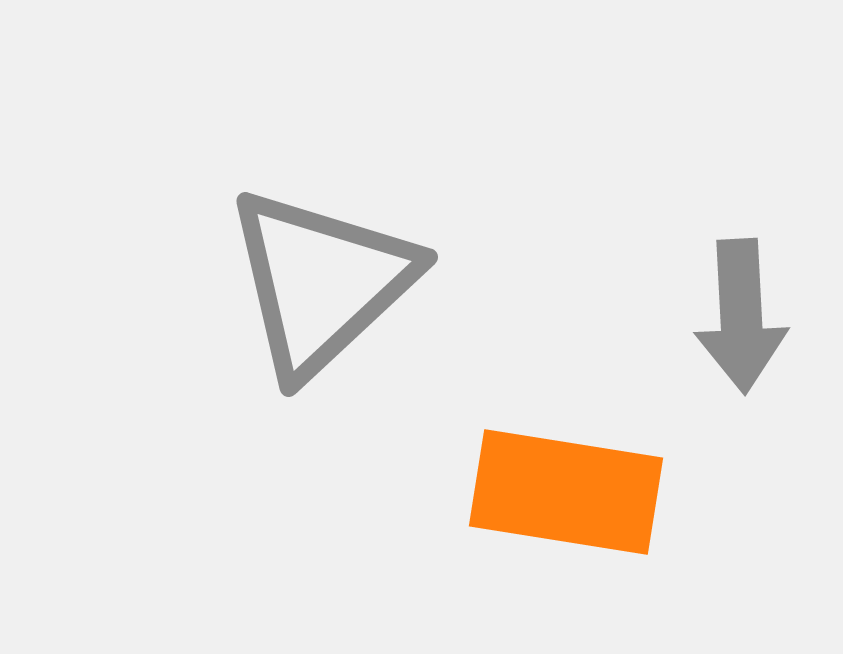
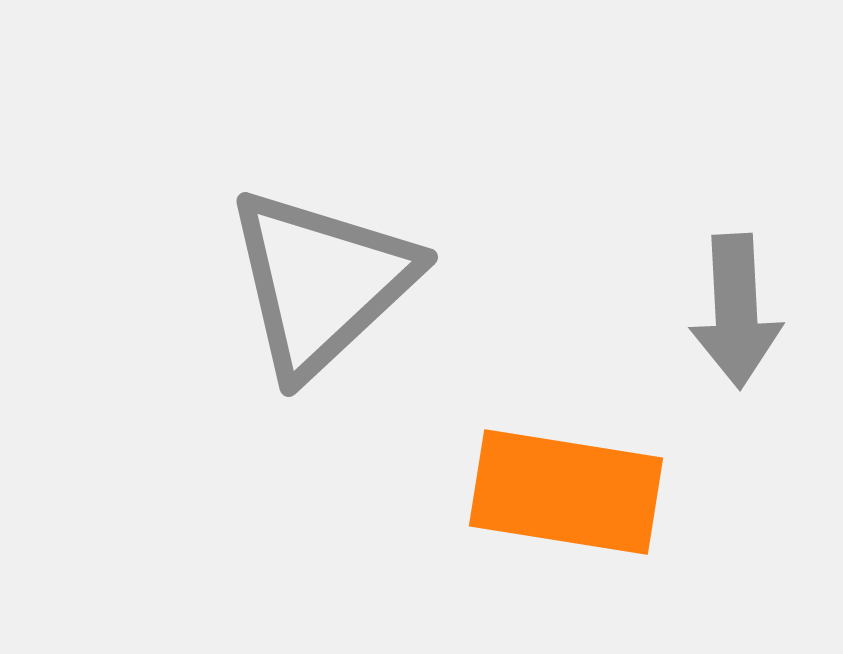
gray arrow: moved 5 px left, 5 px up
